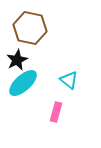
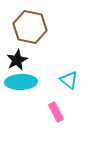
brown hexagon: moved 1 px up
cyan ellipse: moved 2 px left, 1 px up; rotated 40 degrees clockwise
pink rectangle: rotated 42 degrees counterclockwise
